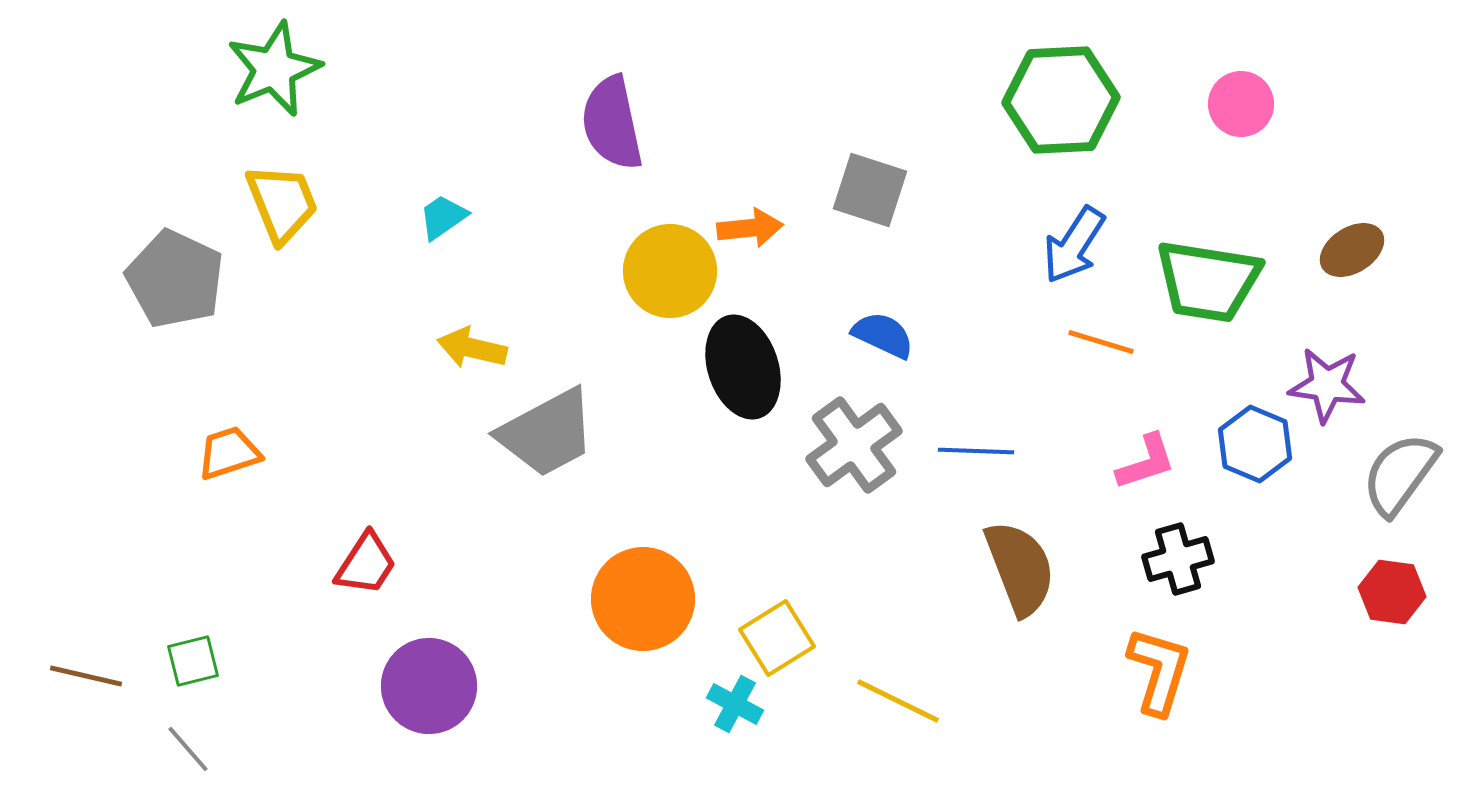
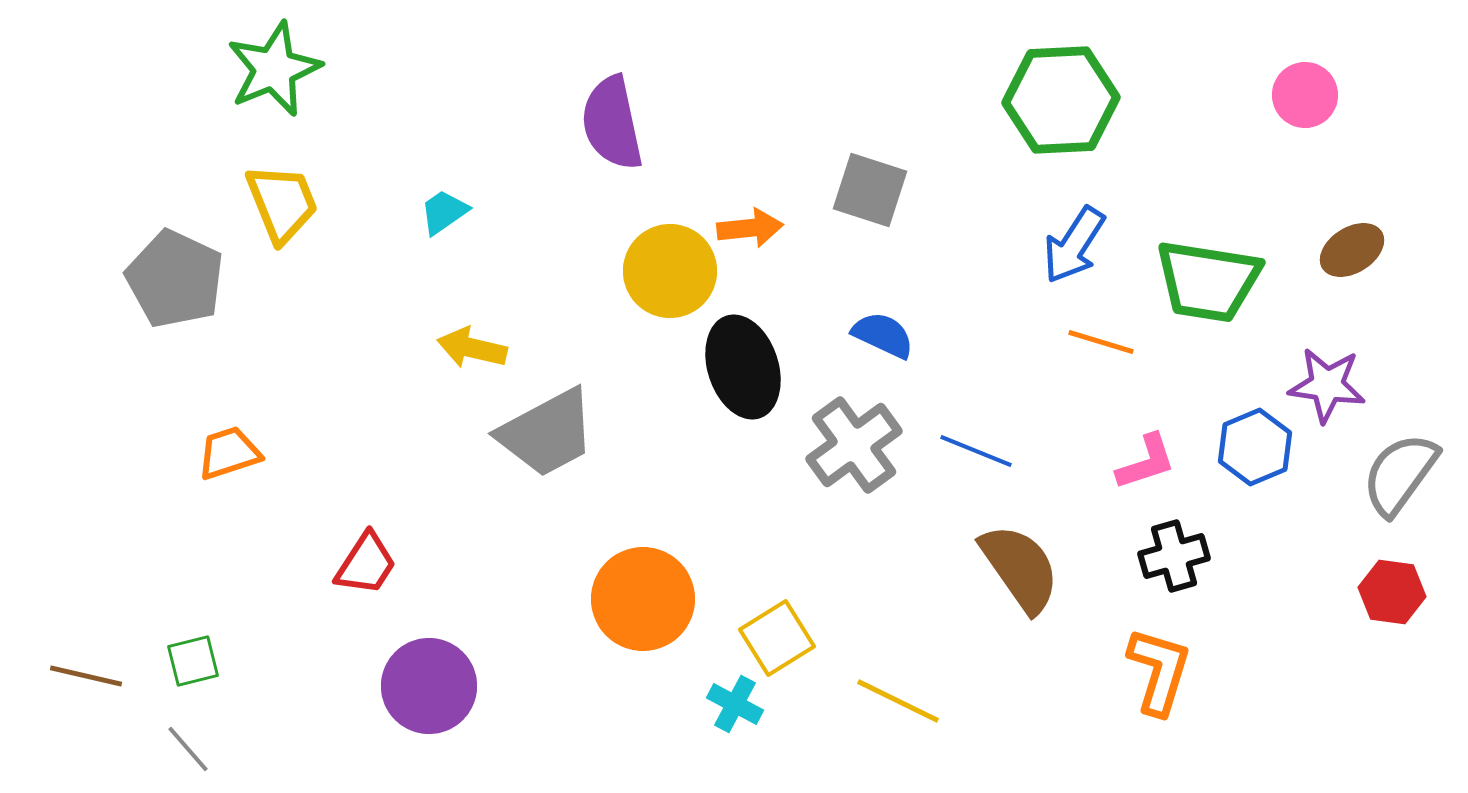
pink circle: moved 64 px right, 9 px up
cyan trapezoid: moved 1 px right, 5 px up
blue hexagon: moved 3 px down; rotated 14 degrees clockwise
blue line: rotated 20 degrees clockwise
black cross: moved 4 px left, 3 px up
brown semicircle: rotated 14 degrees counterclockwise
